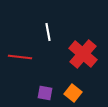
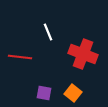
white line: rotated 12 degrees counterclockwise
red cross: rotated 20 degrees counterclockwise
purple square: moved 1 px left
